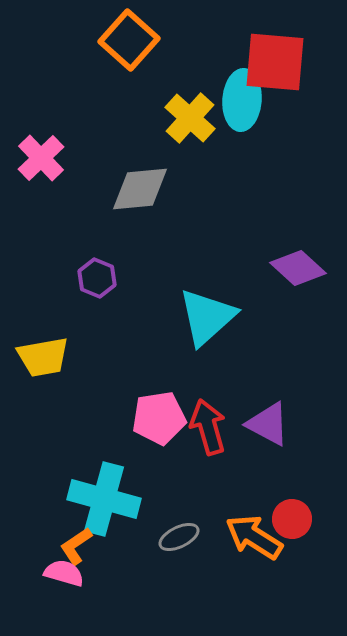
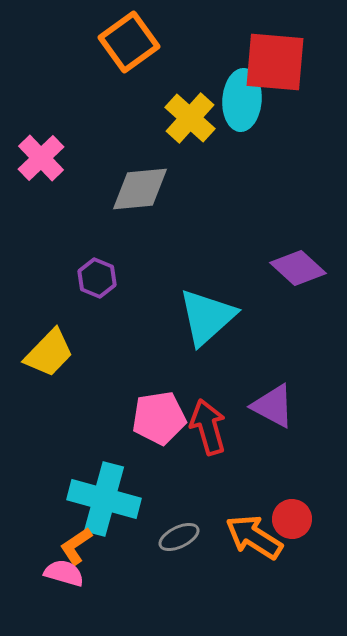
orange square: moved 2 px down; rotated 12 degrees clockwise
yellow trapezoid: moved 6 px right, 4 px up; rotated 36 degrees counterclockwise
purple triangle: moved 5 px right, 18 px up
